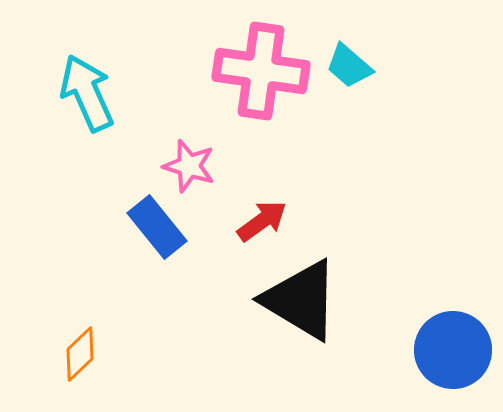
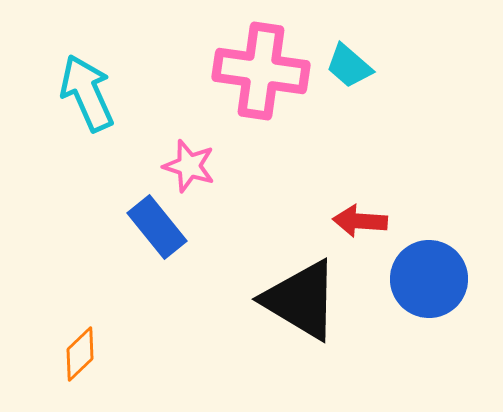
red arrow: moved 98 px right; rotated 140 degrees counterclockwise
blue circle: moved 24 px left, 71 px up
